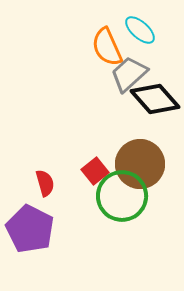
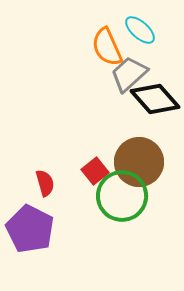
brown circle: moved 1 px left, 2 px up
